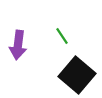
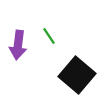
green line: moved 13 px left
